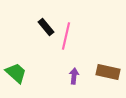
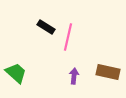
black rectangle: rotated 18 degrees counterclockwise
pink line: moved 2 px right, 1 px down
